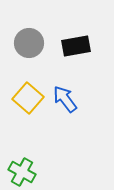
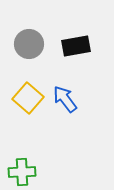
gray circle: moved 1 px down
green cross: rotated 32 degrees counterclockwise
